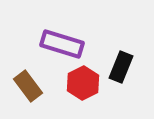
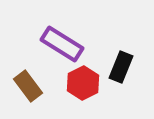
purple rectangle: rotated 15 degrees clockwise
